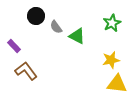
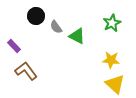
yellow star: rotated 18 degrees clockwise
yellow triangle: moved 2 px left; rotated 35 degrees clockwise
